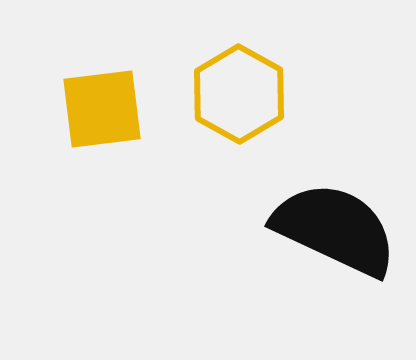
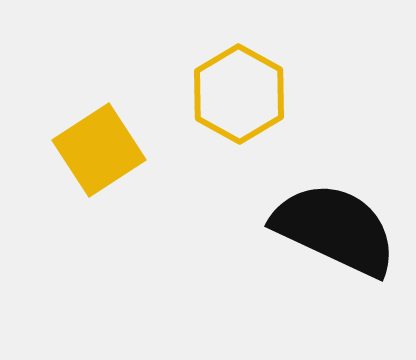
yellow square: moved 3 px left, 41 px down; rotated 26 degrees counterclockwise
